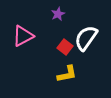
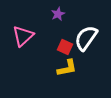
pink triangle: rotated 15 degrees counterclockwise
red square: rotated 14 degrees counterclockwise
yellow L-shape: moved 6 px up
